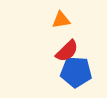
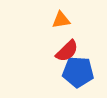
blue pentagon: moved 2 px right
